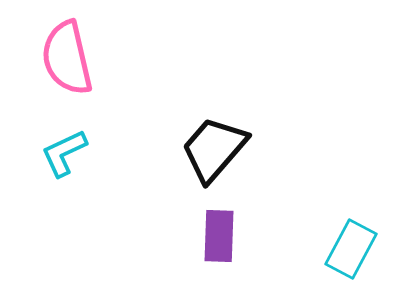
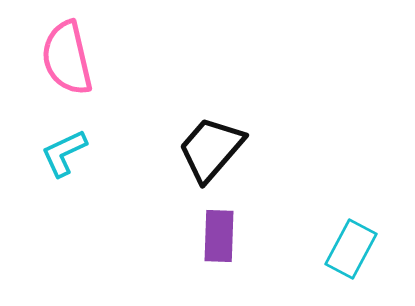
black trapezoid: moved 3 px left
